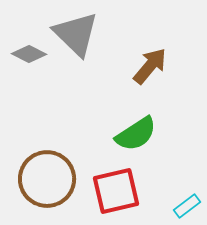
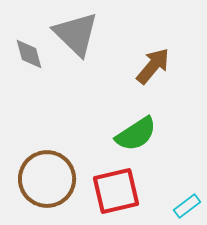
gray diamond: rotated 48 degrees clockwise
brown arrow: moved 3 px right
